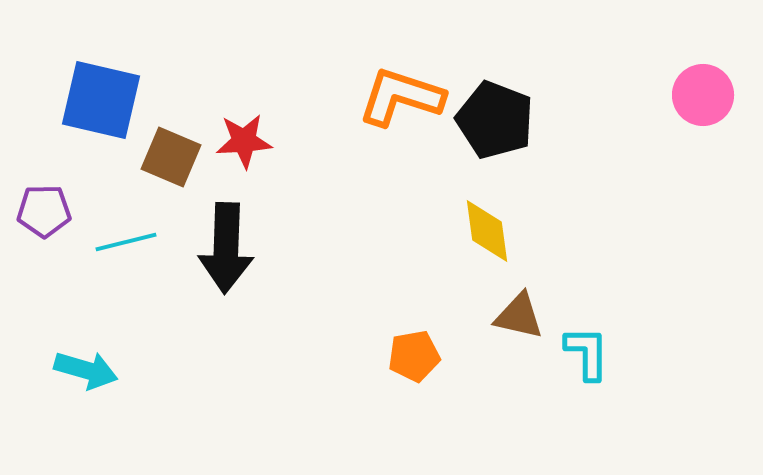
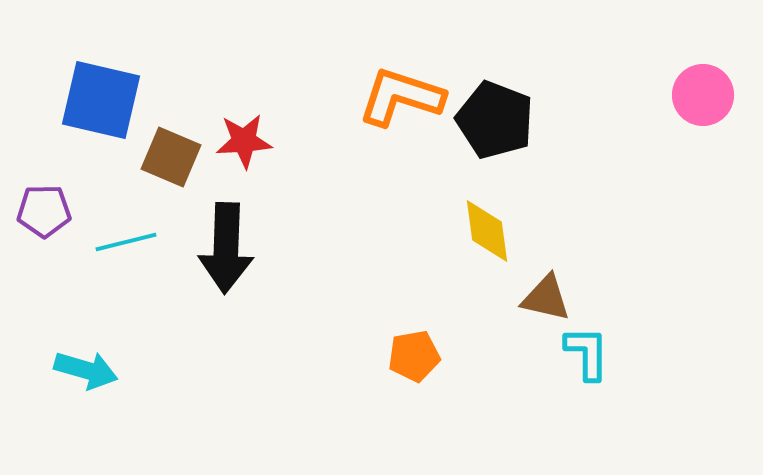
brown triangle: moved 27 px right, 18 px up
